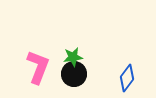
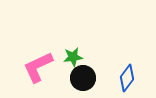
pink L-shape: rotated 136 degrees counterclockwise
black circle: moved 9 px right, 4 px down
